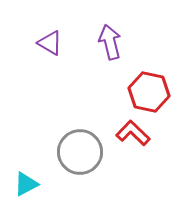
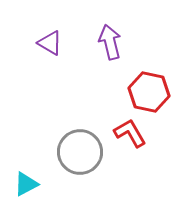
red L-shape: moved 3 px left; rotated 16 degrees clockwise
